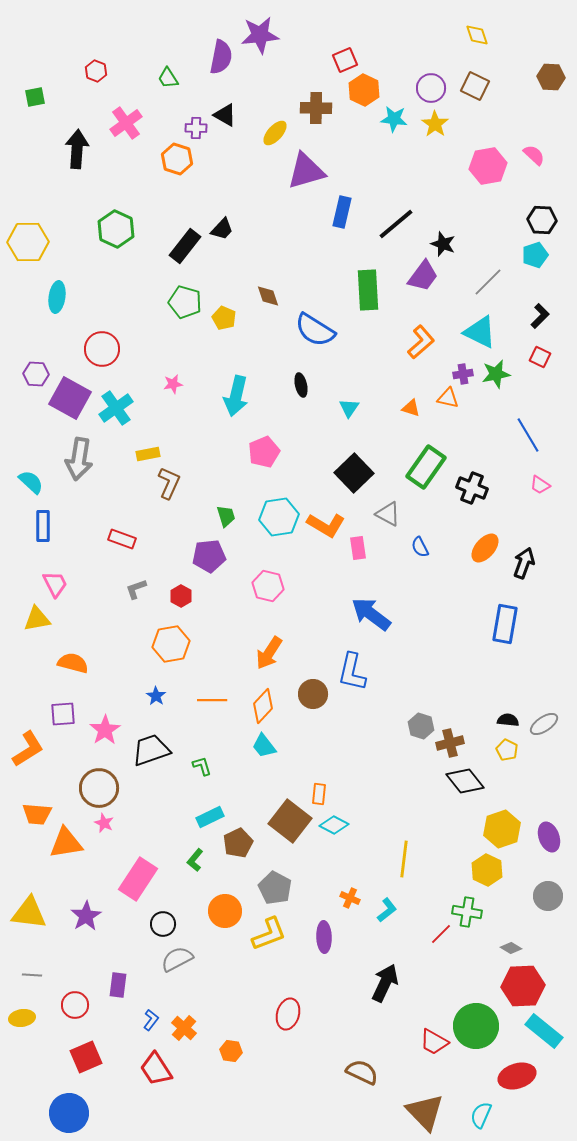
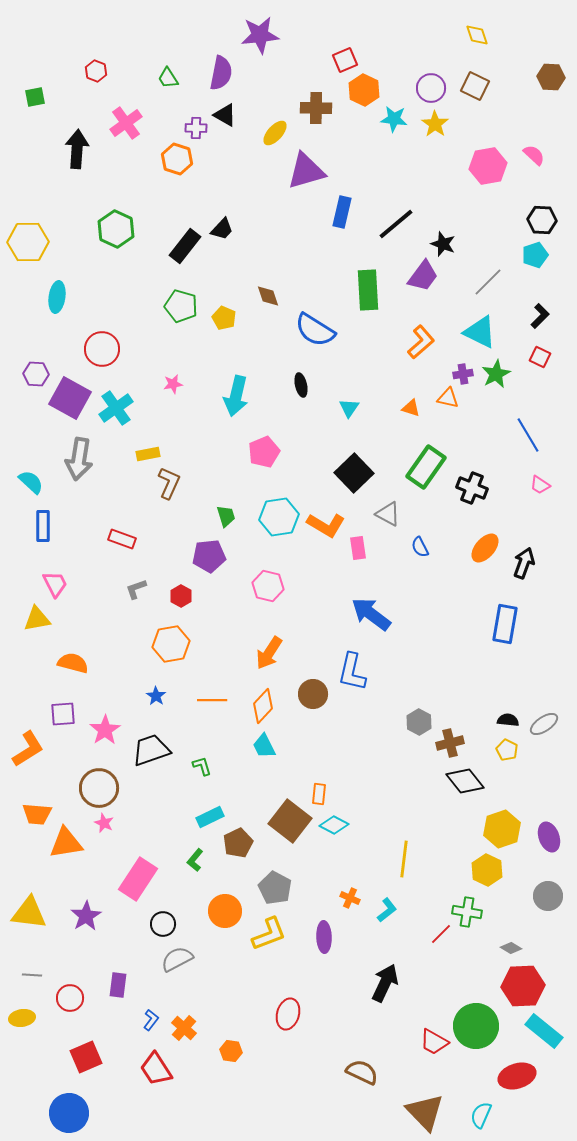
purple semicircle at (221, 57): moved 16 px down
green pentagon at (185, 302): moved 4 px left, 4 px down
green star at (496, 374): rotated 16 degrees counterclockwise
gray hexagon at (421, 726): moved 2 px left, 4 px up; rotated 10 degrees clockwise
cyan trapezoid at (264, 746): rotated 12 degrees clockwise
red circle at (75, 1005): moved 5 px left, 7 px up
